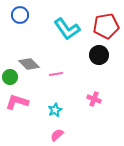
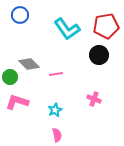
pink semicircle: rotated 120 degrees clockwise
